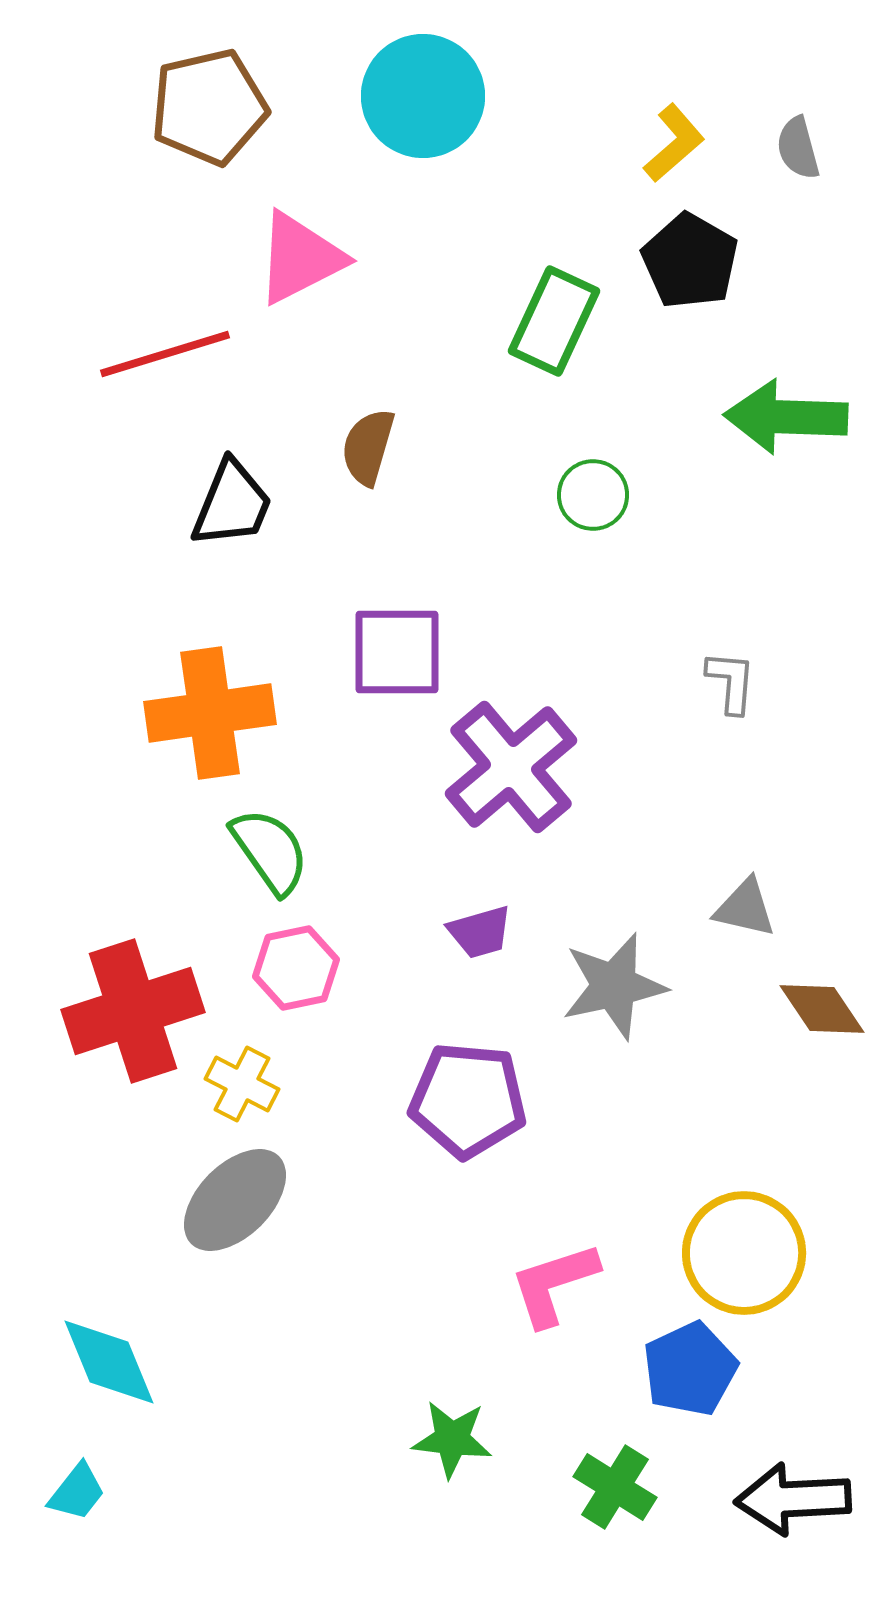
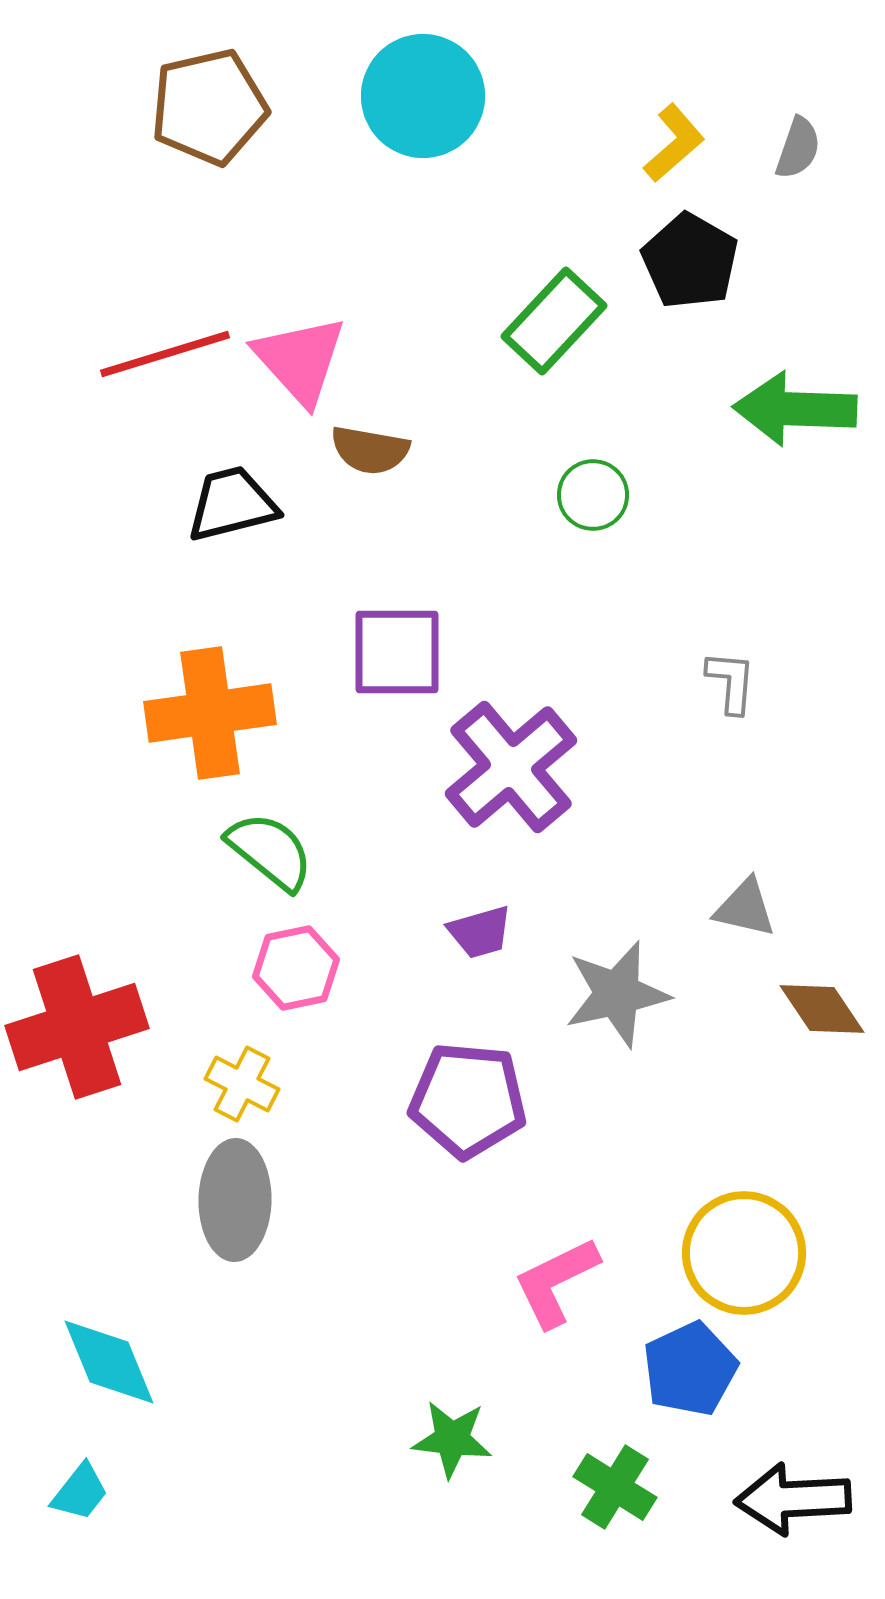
gray semicircle: rotated 146 degrees counterclockwise
pink triangle: moved 102 px down; rotated 45 degrees counterclockwise
green rectangle: rotated 18 degrees clockwise
green arrow: moved 9 px right, 8 px up
brown semicircle: moved 2 px right, 3 px down; rotated 96 degrees counterclockwise
black trapezoid: rotated 126 degrees counterclockwise
green semicircle: rotated 16 degrees counterclockwise
gray star: moved 3 px right, 8 px down
red cross: moved 56 px left, 16 px down
gray ellipse: rotated 44 degrees counterclockwise
pink L-shape: moved 2 px right, 2 px up; rotated 8 degrees counterclockwise
cyan trapezoid: moved 3 px right
